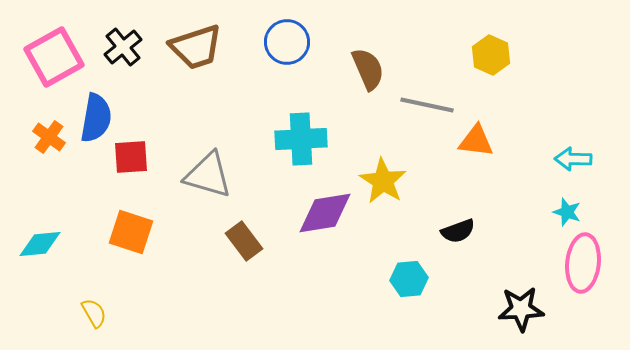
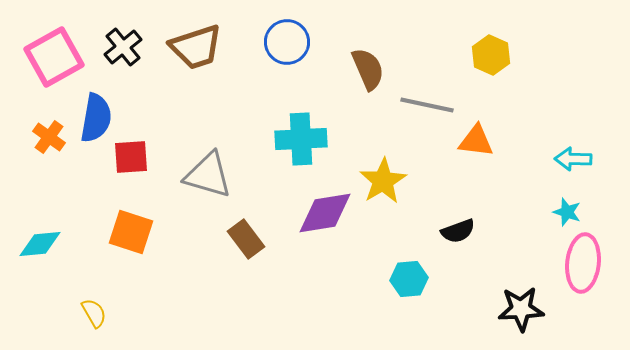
yellow star: rotated 9 degrees clockwise
brown rectangle: moved 2 px right, 2 px up
